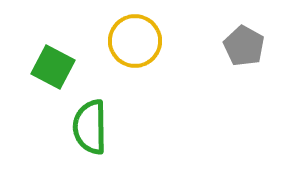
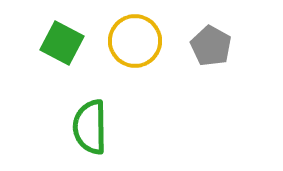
gray pentagon: moved 33 px left
green square: moved 9 px right, 24 px up
